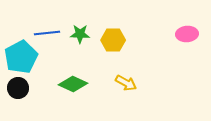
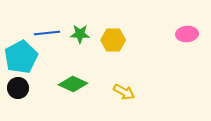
yellow arrow: moved 2 px left, 9 px down
